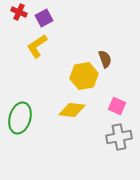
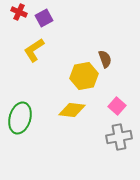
yellow L-shape: moved 3 px left, 4 px down
pink square: rotated 18 degrees clockwise
